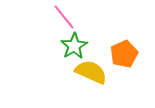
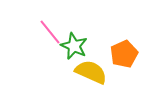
pink line: moved 14 px left, 15 px down
green star: rotated 16 degrees counterclockwise
